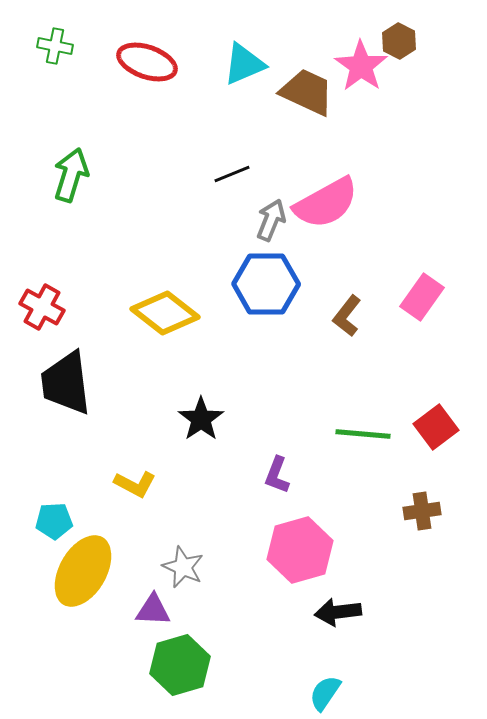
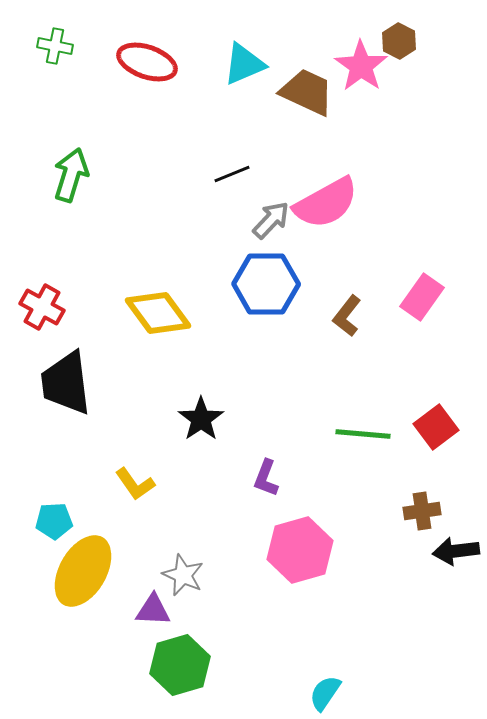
gray arrow: rotated 21 degrees clockwise
yellow diamond: moved 7 px left; rotated 16 degrees clockwise
purple L-shape: moved 11 px left, 3 px down
yellow L-shape: rotated 27 degrees clockwise
gray star: moved 8 px down
black arrow: moved 118 px right, 61 px up
